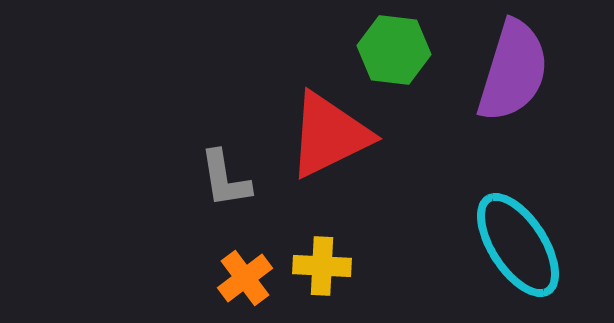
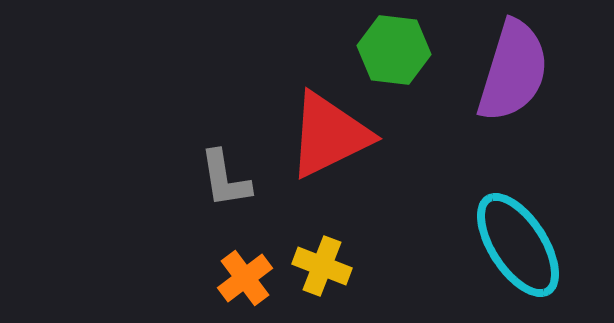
yellow cross: rotated 18 degrees clockwise
